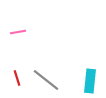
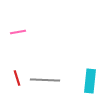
gray line: moved 1 px left; rotated 36 degrees counterclockwise
